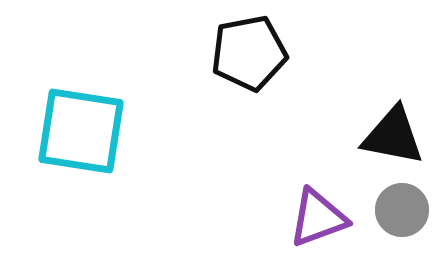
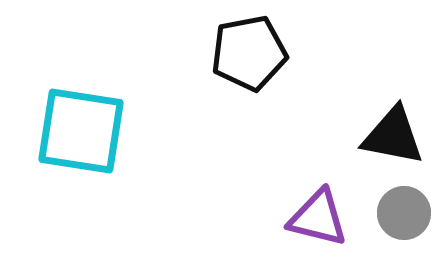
gray circle: moved 2 px right, 3 px down
purple triangle: rotated 34 degrees clockwise
